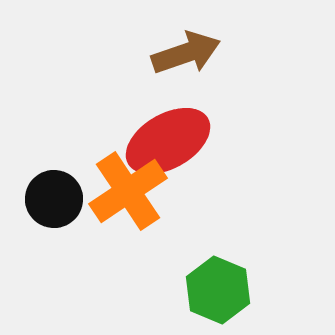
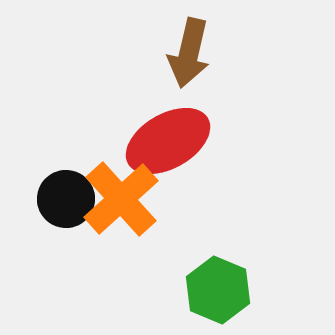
brown arrow: moved 3 px right; rotated 122 degrees clockwise
orange cross: moved 7 px left, 8 px down; rotated 8 degrees counterclockwise
black circle: moved 12 px right
